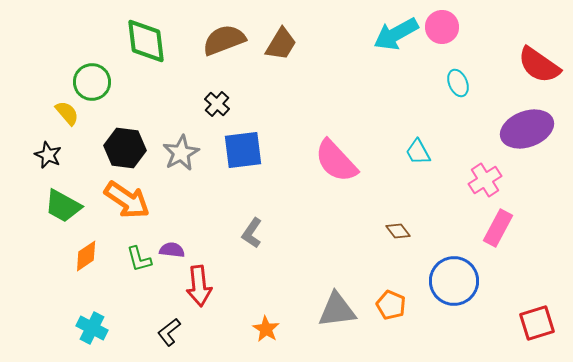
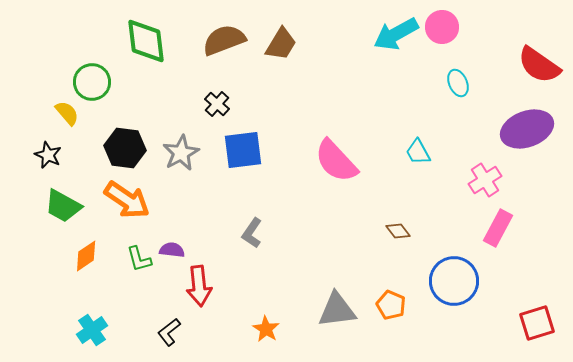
cyan cross: moved 2 px down; rotated 28 degrees clockwise
